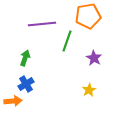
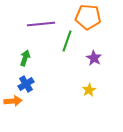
orange pentagon: moved 1 px down; rotated 15 degrees clockwise
purple line: moved 1 px left
